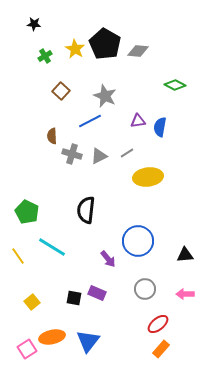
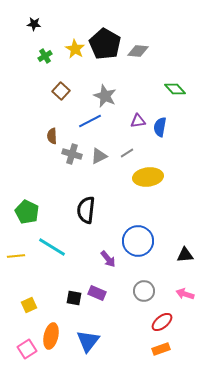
green diamond: moved 4 px down; rotated 20 degrees clockwise
yellow line: moved 2 px left; rotated 60 degrees counterclockwise
gray circle: moved 1 px left, 2 px down
pink arrow: rotated 18 degrees clockwise
yellow square: moved 3 px left, 3 px down; rotated 14 degrees clockwise
red ellipse: moved 4 px right, 2 px up
orange ellipse: moved 1 px left, 1 px up; rotated 65 degrees counterclockwise
orange rectangle: rotated 30 degrees clockwise
